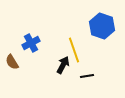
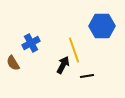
blue hexagon: rotated 20 degrees counterclockwise
brown semicircle: moved 1 px right, 1 px down
